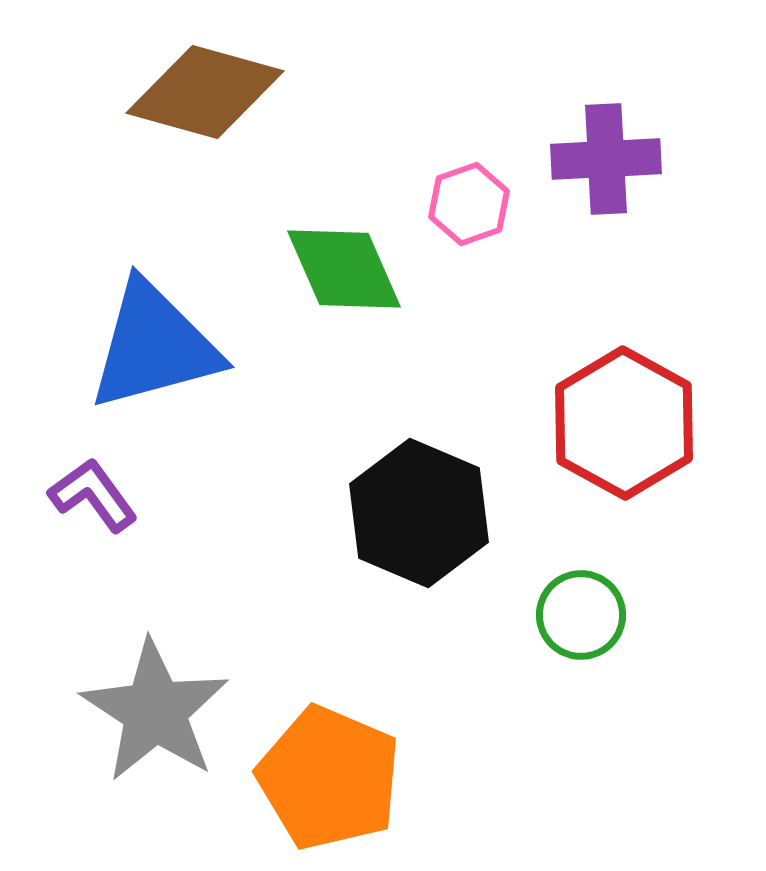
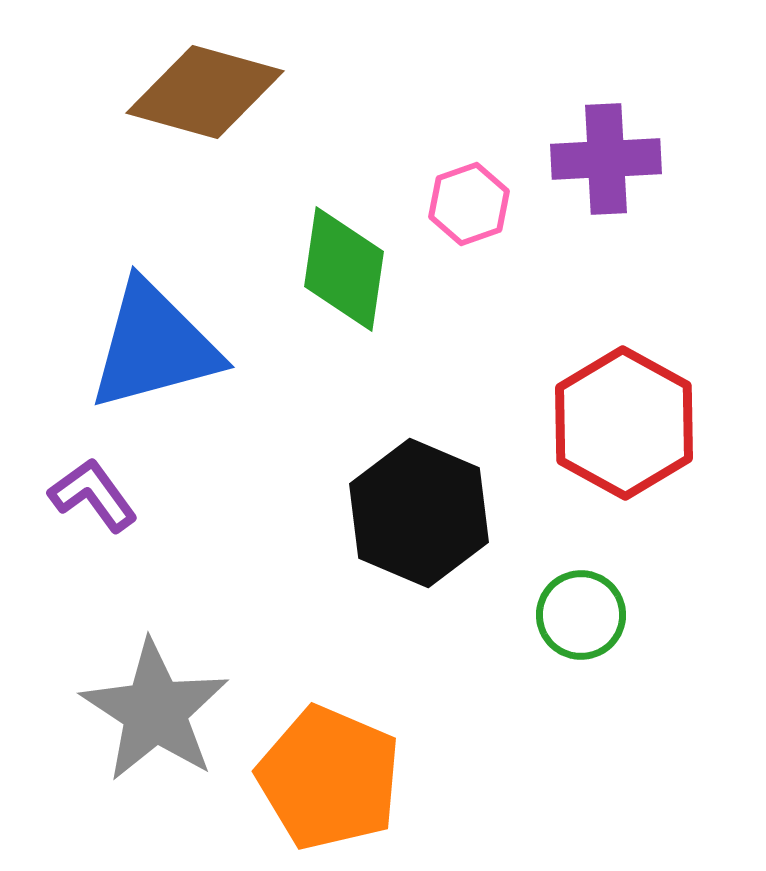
green diamond: rotated 32 degrees clockwise
